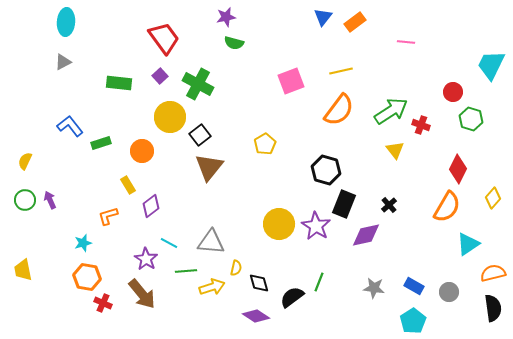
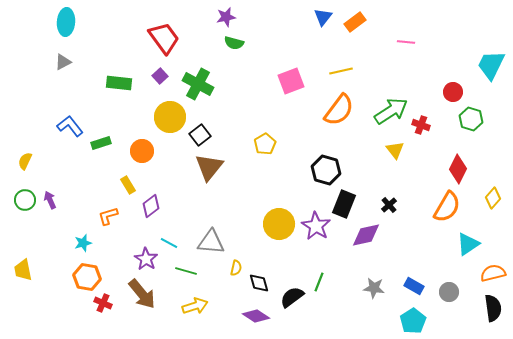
green line at (186, 271): rotated 20 degrees clockwise
yellow arrow at (212, 287): moved 17 px left, 19 px down
